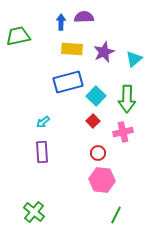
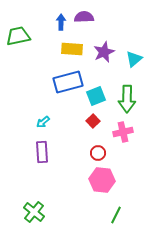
cyan square: rotated 24 degrees clockwise
